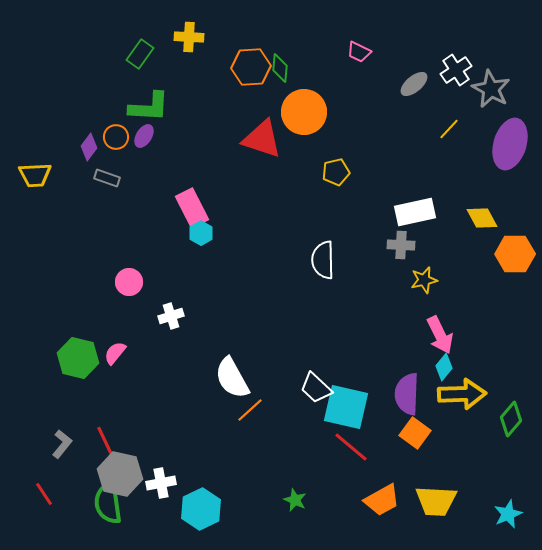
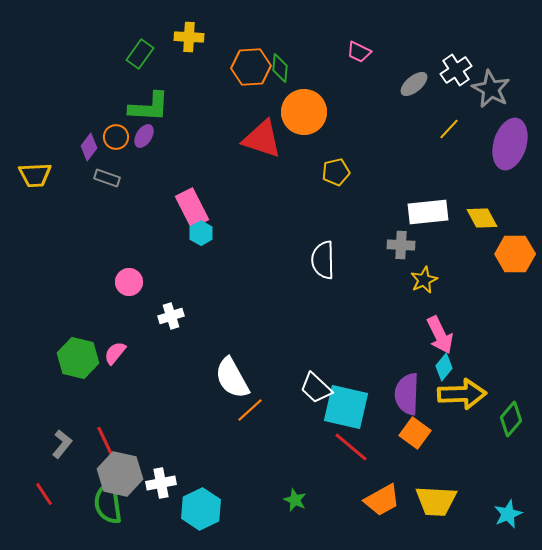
white rectangle at (415, 212): moved 13 px right; rotated 6 degrees clockwise
yellow star at (424, 280): rotated 12 degrees counterclockwise
